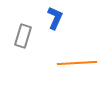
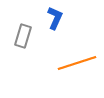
orange line: rotated 15 degrees counterclockwise
